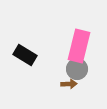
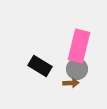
black rectangle: moved 15 px right, 11 px down
brown arrow: moved 2 px right, 1 px up
